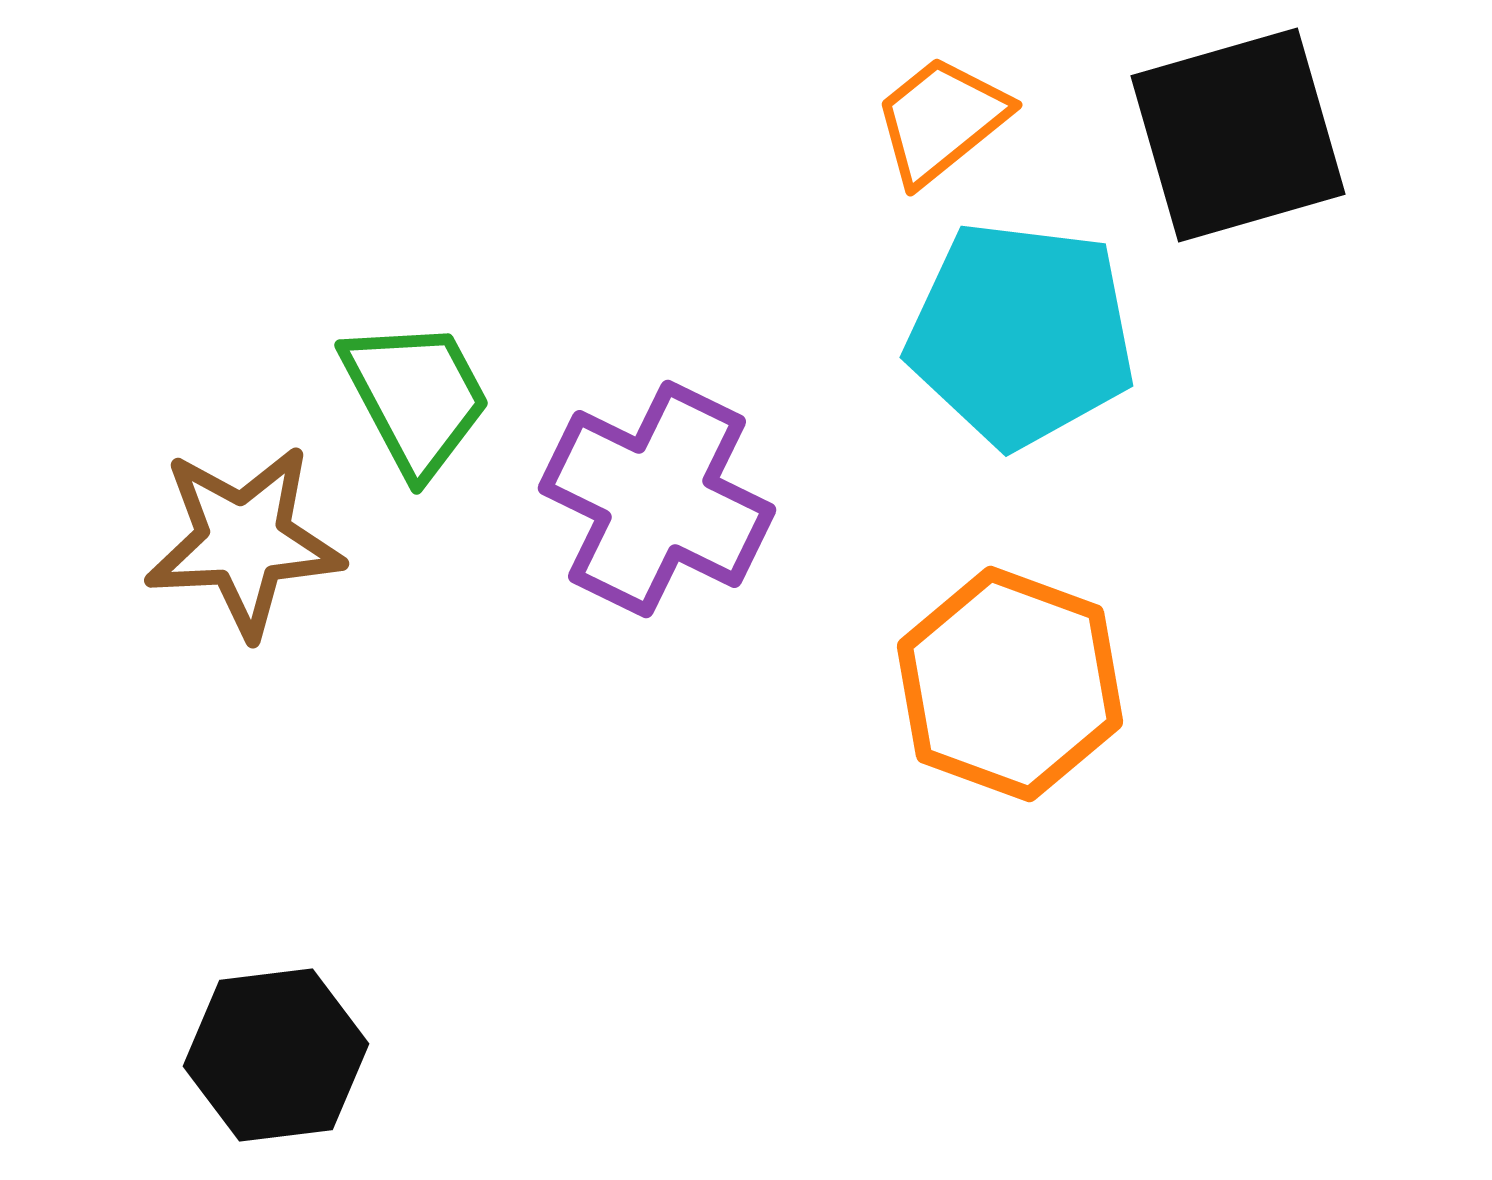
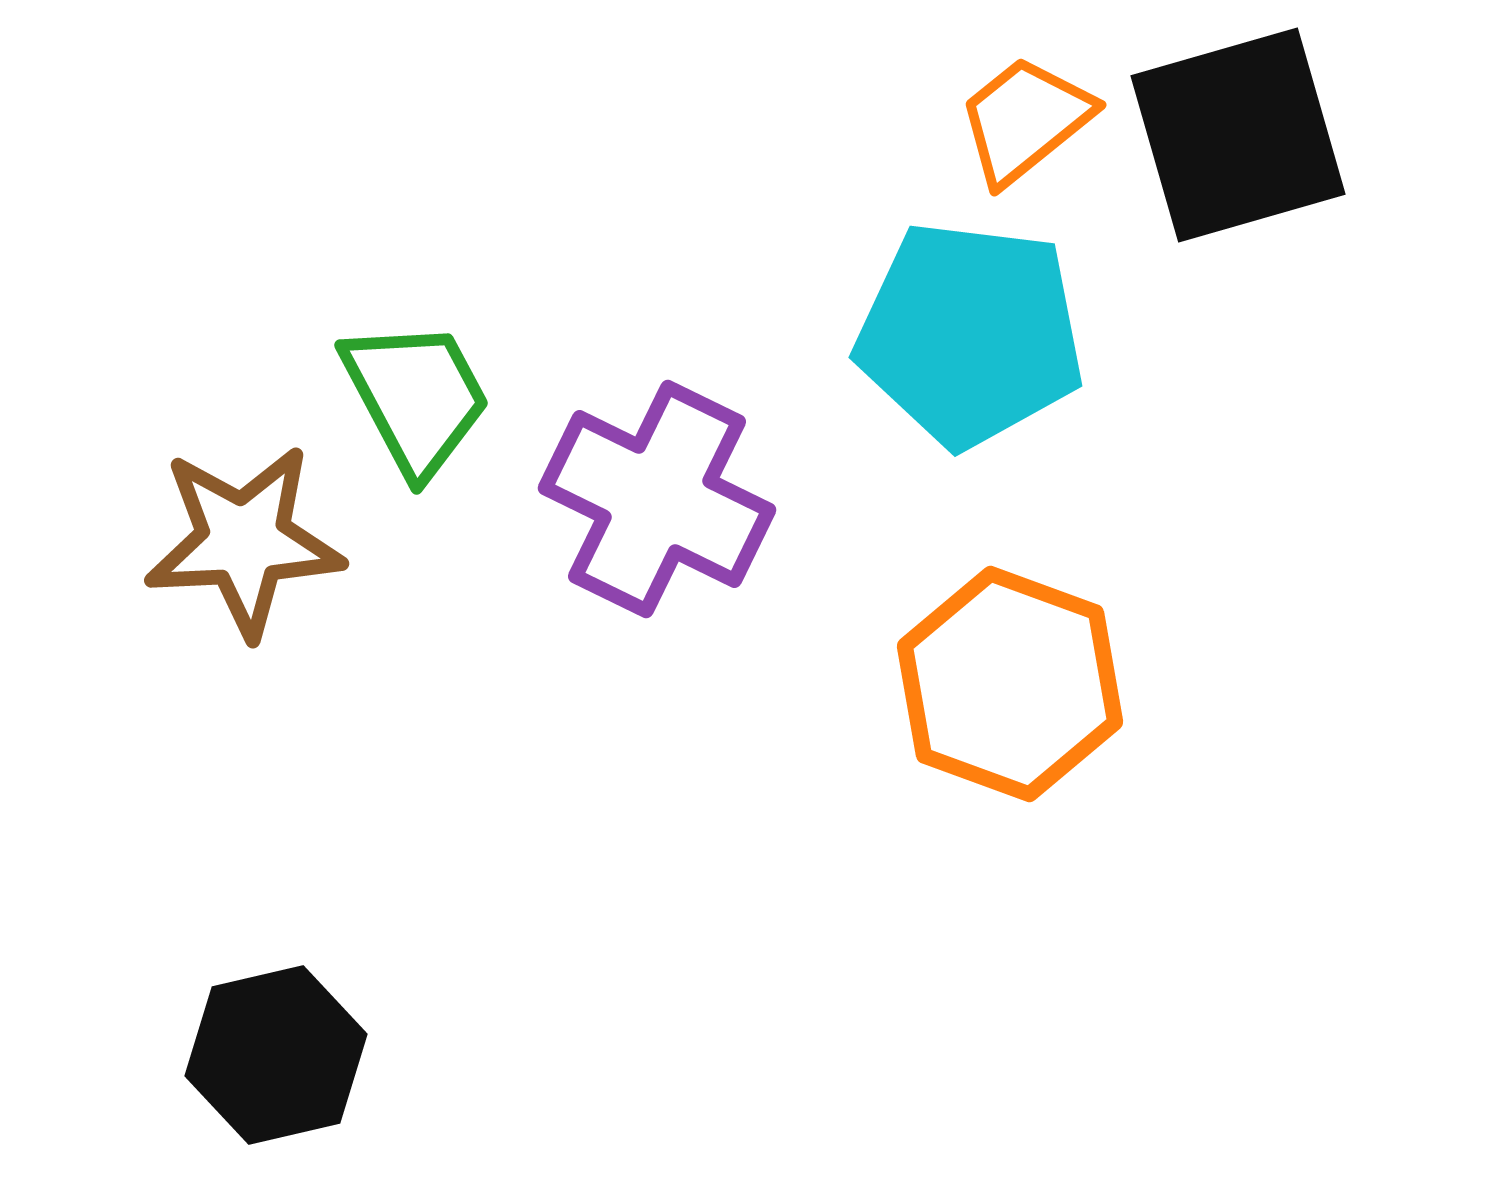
orange trapezoid: moved 84 px right
cyan pentagon: moved 51 px left
black hexagon: rotated 6 degrees counterclockwise
